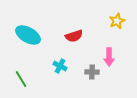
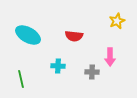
red semicircle: rotated 24 degrees clockwise
pink arrow: moved 1 px right
cyan cross: moved 2 px left; rotated 24 degrees counterclockwise
green line: rotated 18 degrees clockwise
